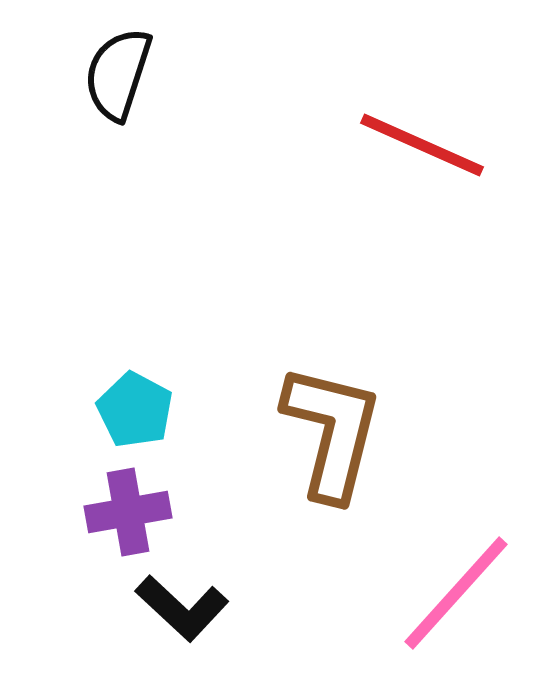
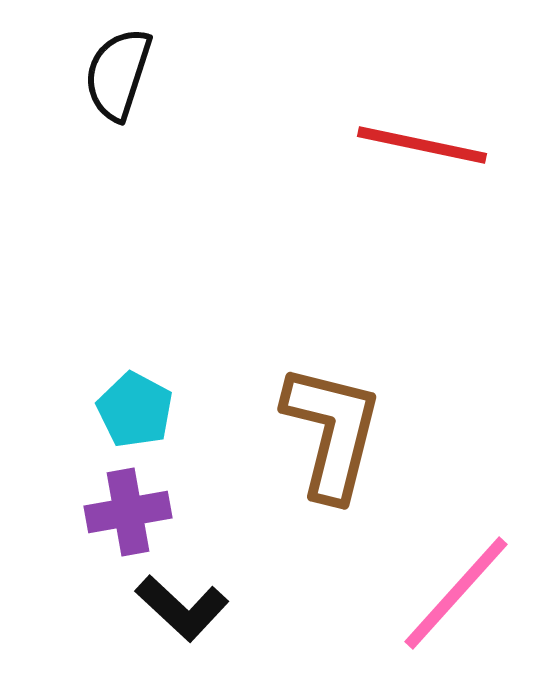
red line: rotated 12 degrees counterclockwise
